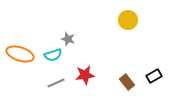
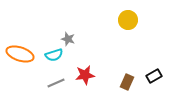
cyan semicircle: moved 1 px right
brown rectangle: rotated 63 degrees clockwise
